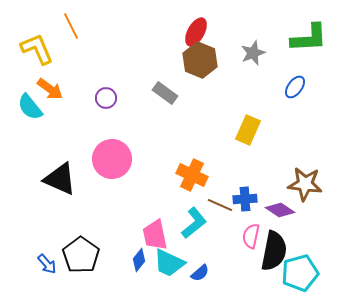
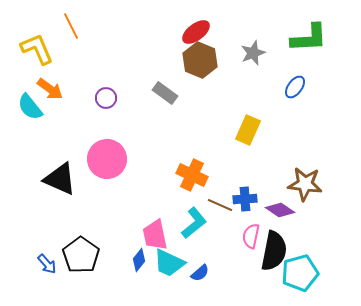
red ellipse: rotated 24 degrees clockwise
pink circle: moved 5 px left
